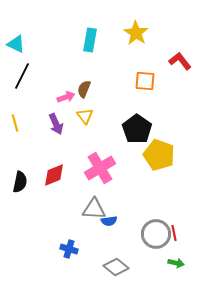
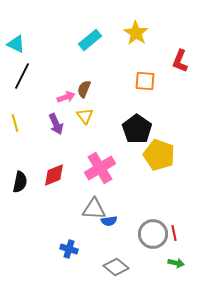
cyan rectangle: rotated 40 degrees clockwise
red L-shape: rotated 120 degrees counterclockwise
gray circle: moved 3 px left
